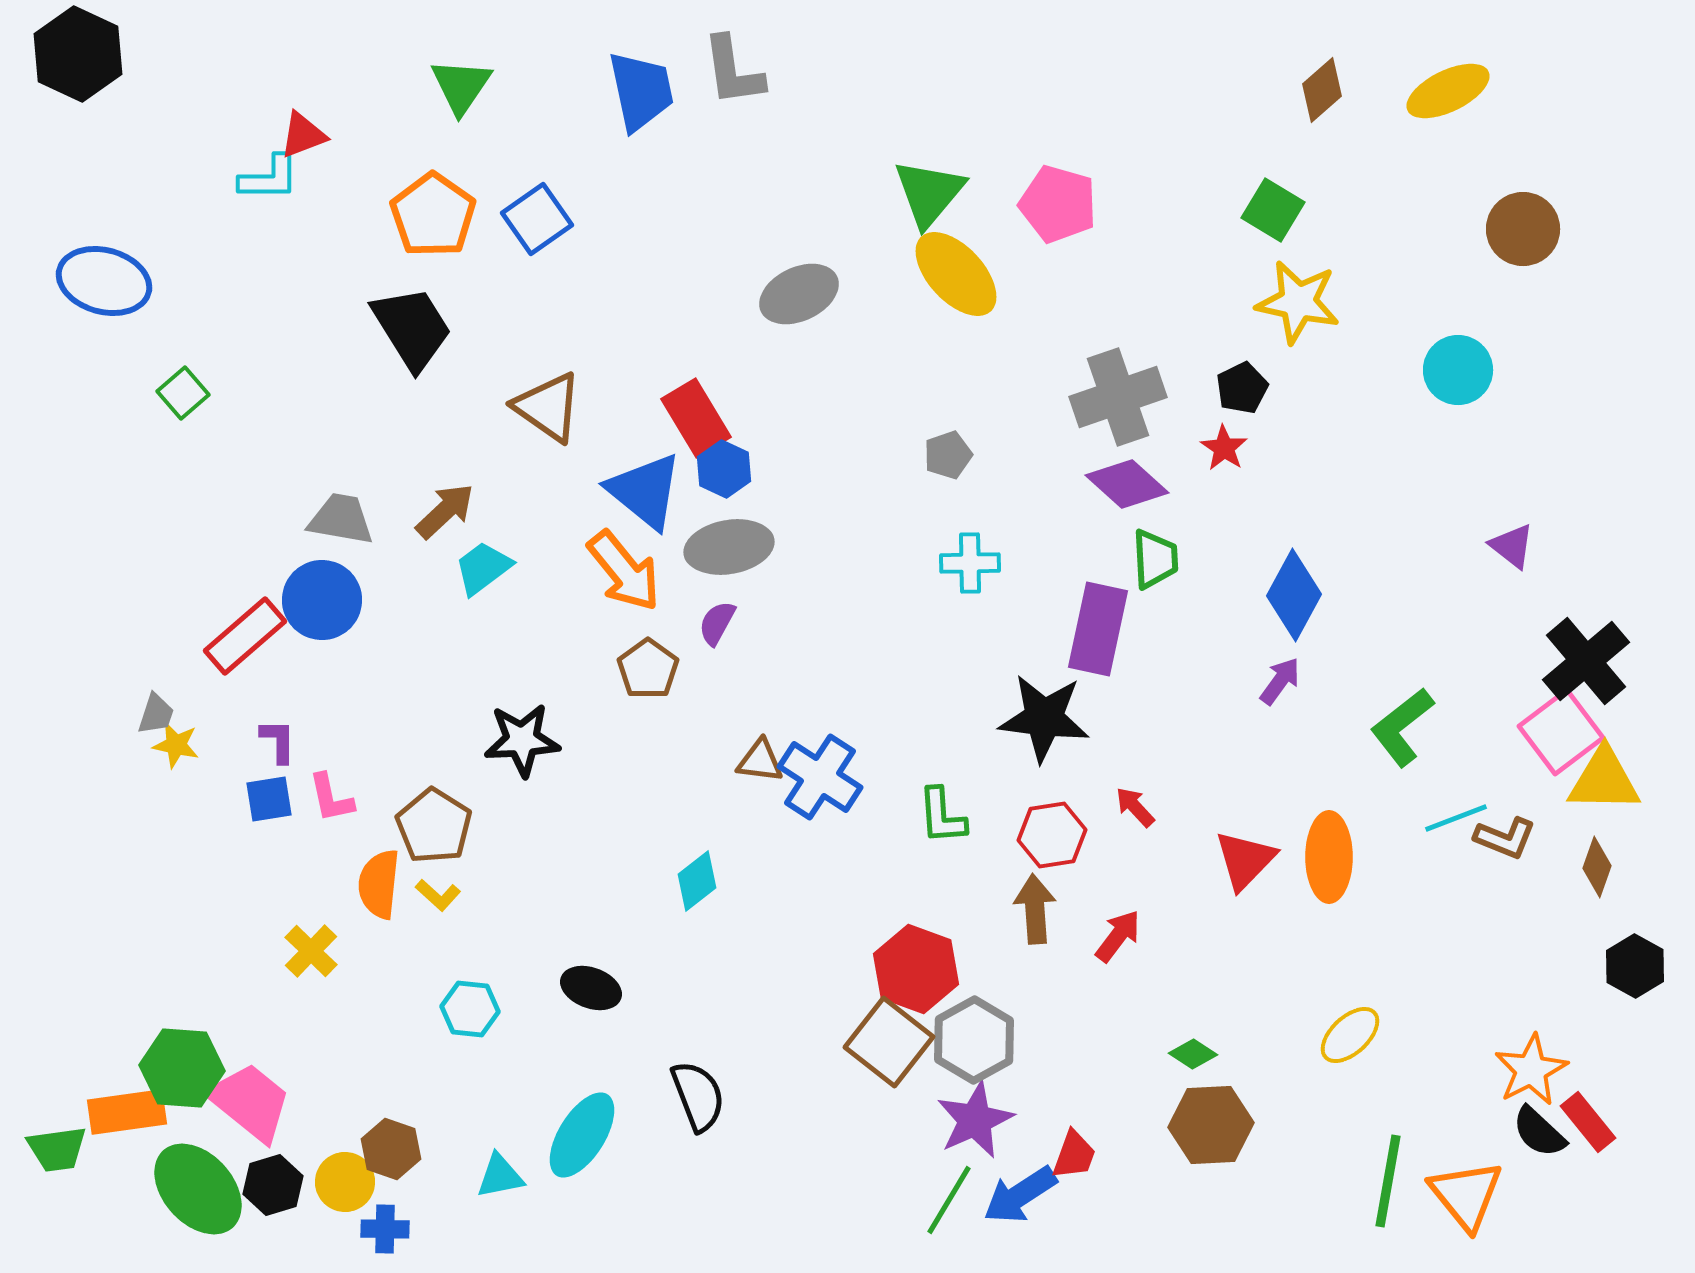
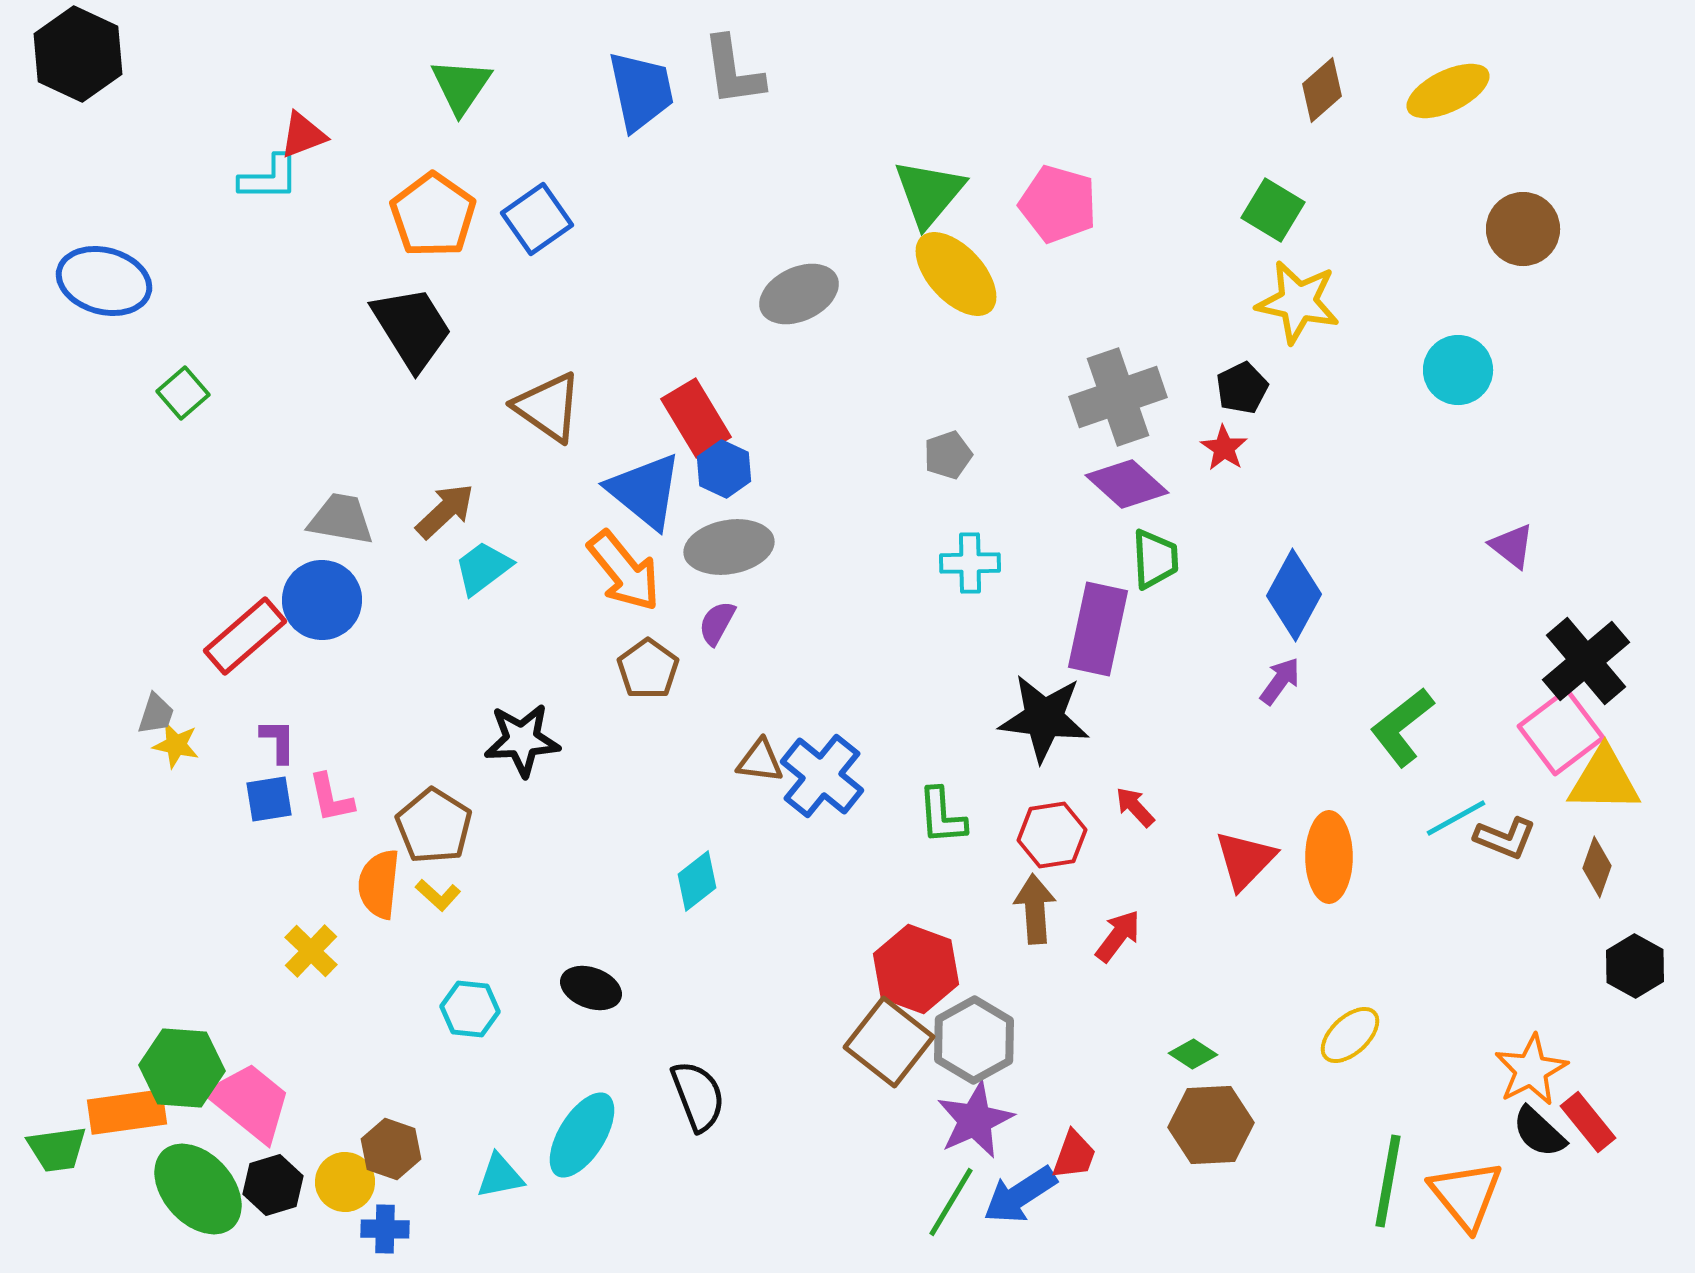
blue cross at (820, 777): moved 2 px right, 1 px up; rotated 6 degrees clockwise
cyan line at (1456, 818): rotated 8 degrees counterclockwise
green line at (949, 1200): moved 2 px right, 2 px down
